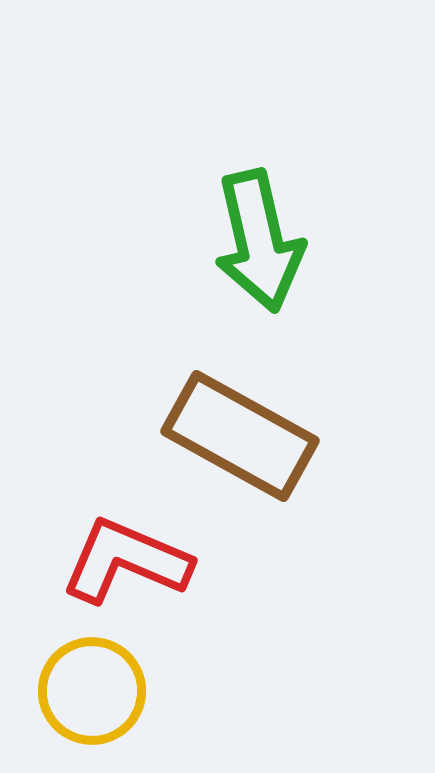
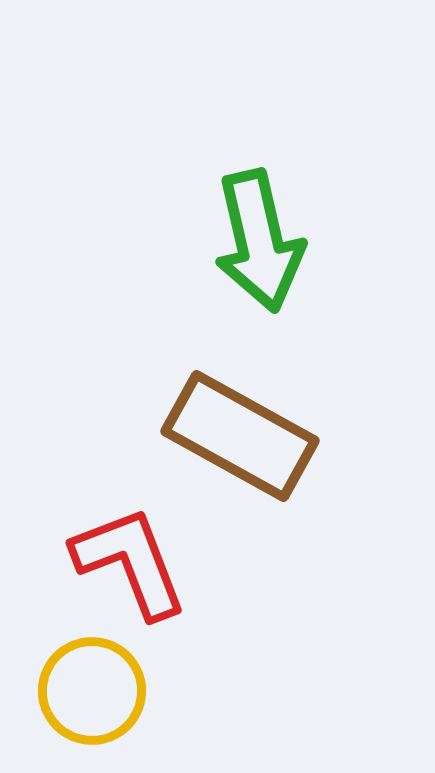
red L-shape: moved 4 px right, 1 px down; rotated 46 degrees clockwise
